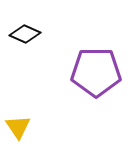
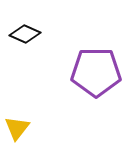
yellow triangle: moved 1 px left, 1 px down; rotated 12 degrees clockwise
